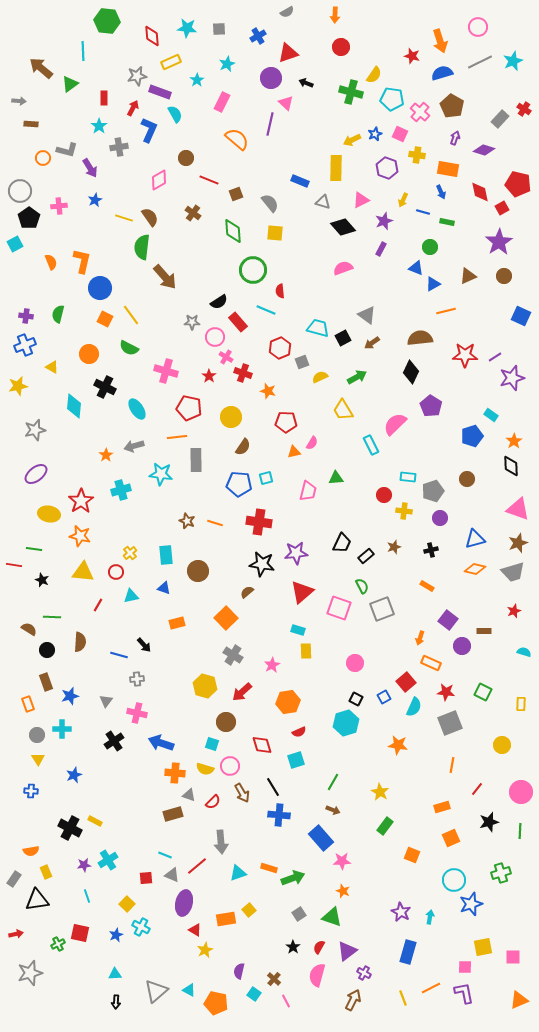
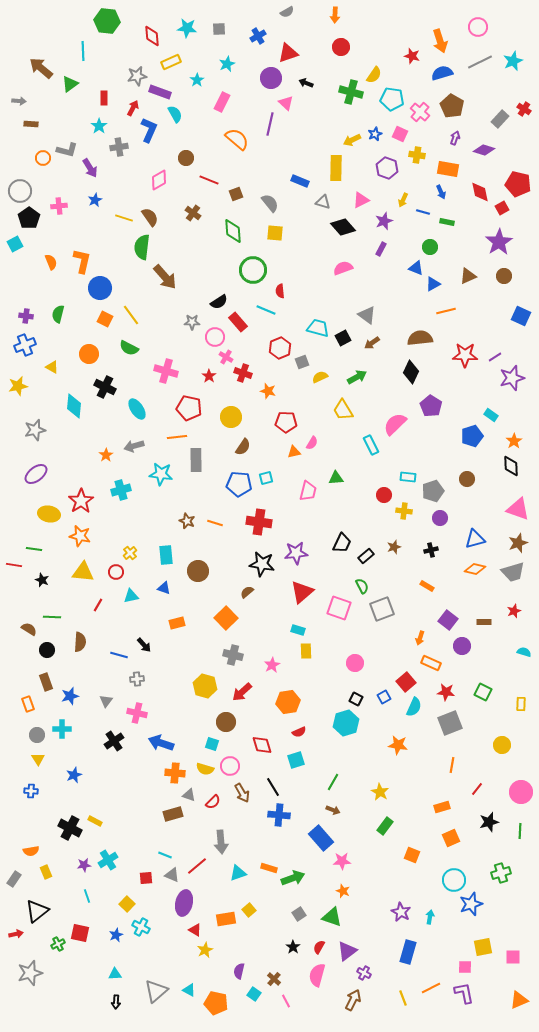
brown rectangle at (484, 631): moved 9 px up
gray cross at (233, 655): rotated 18 degrees counterclockwise
black triangle at (37, 900): moved 11 px down; rotated 30 degrees counterclockwise
